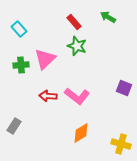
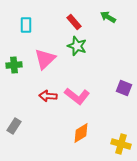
cyan rectangle: moved 7 px right, 4 px up; rotated 42 degrees clockwise
green cross: moved 7 px left
